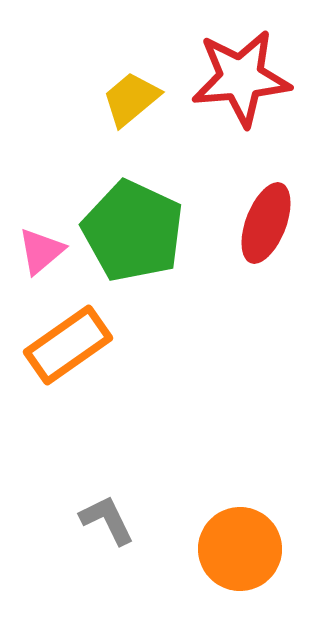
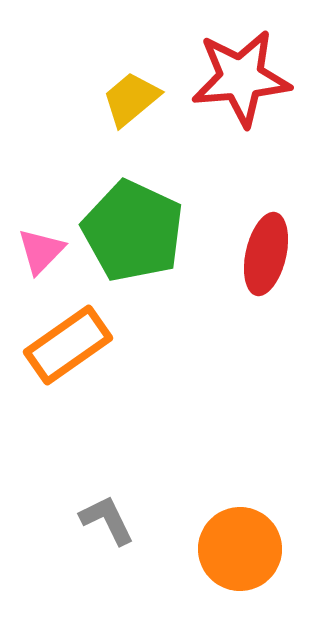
red ellipse: moved 31 px down; rotated 8 degrees counterclockwise
pink triangle: rotated 6 degrees counterclockwise
